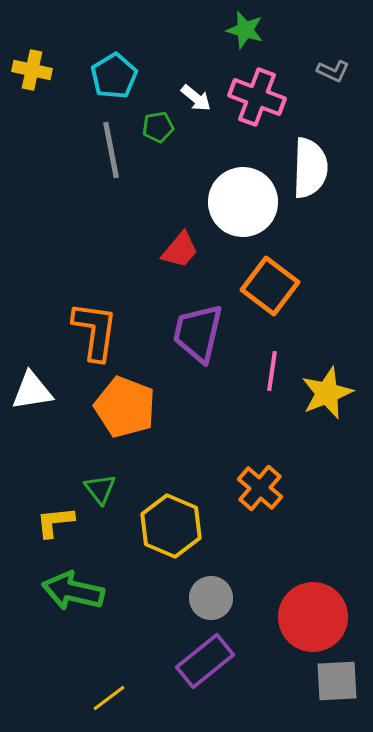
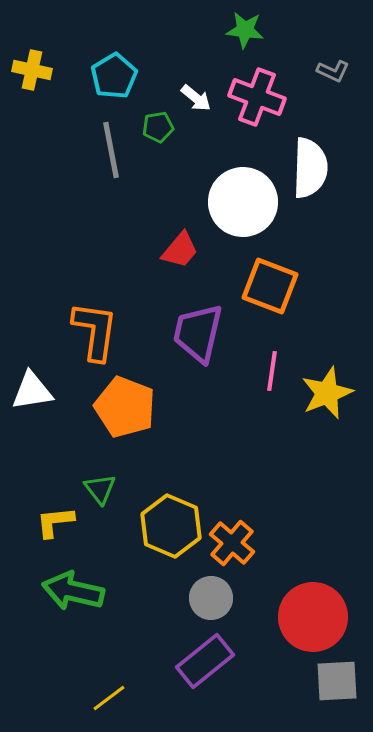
green star: rotated 9 degrees counterclockwise
orange square: rotated 16 degrees counterclockwise
orange cross: moved 28 px left, 55 px down
